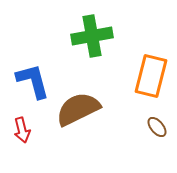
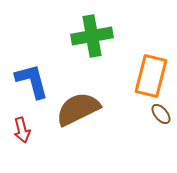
blue L-shape: moved 1 px left
brown ellipse: moved 4 px right, 13 px up
